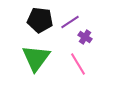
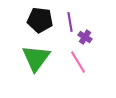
purple line: rotated 66 degrees counterclockwise
pink line: moved 2 px up
